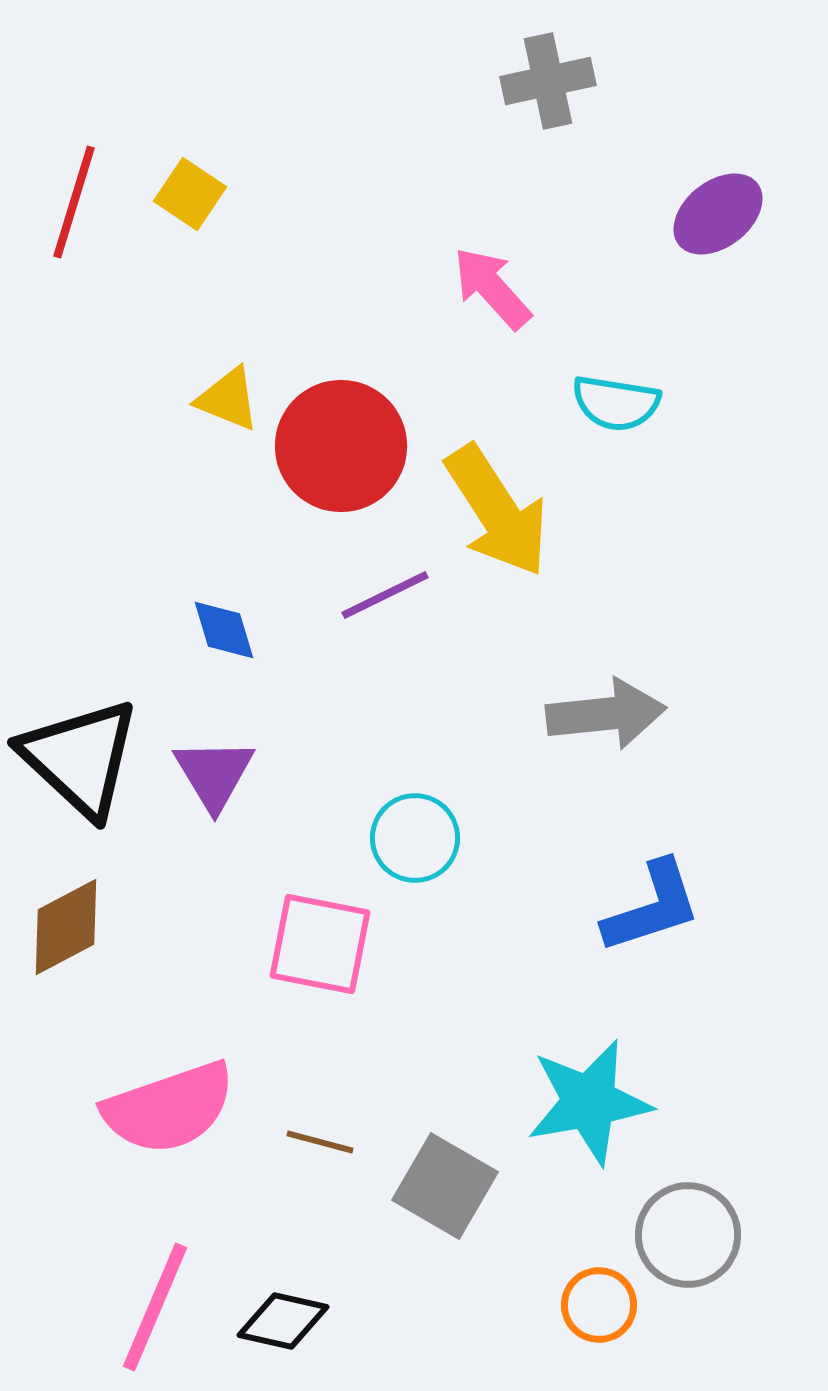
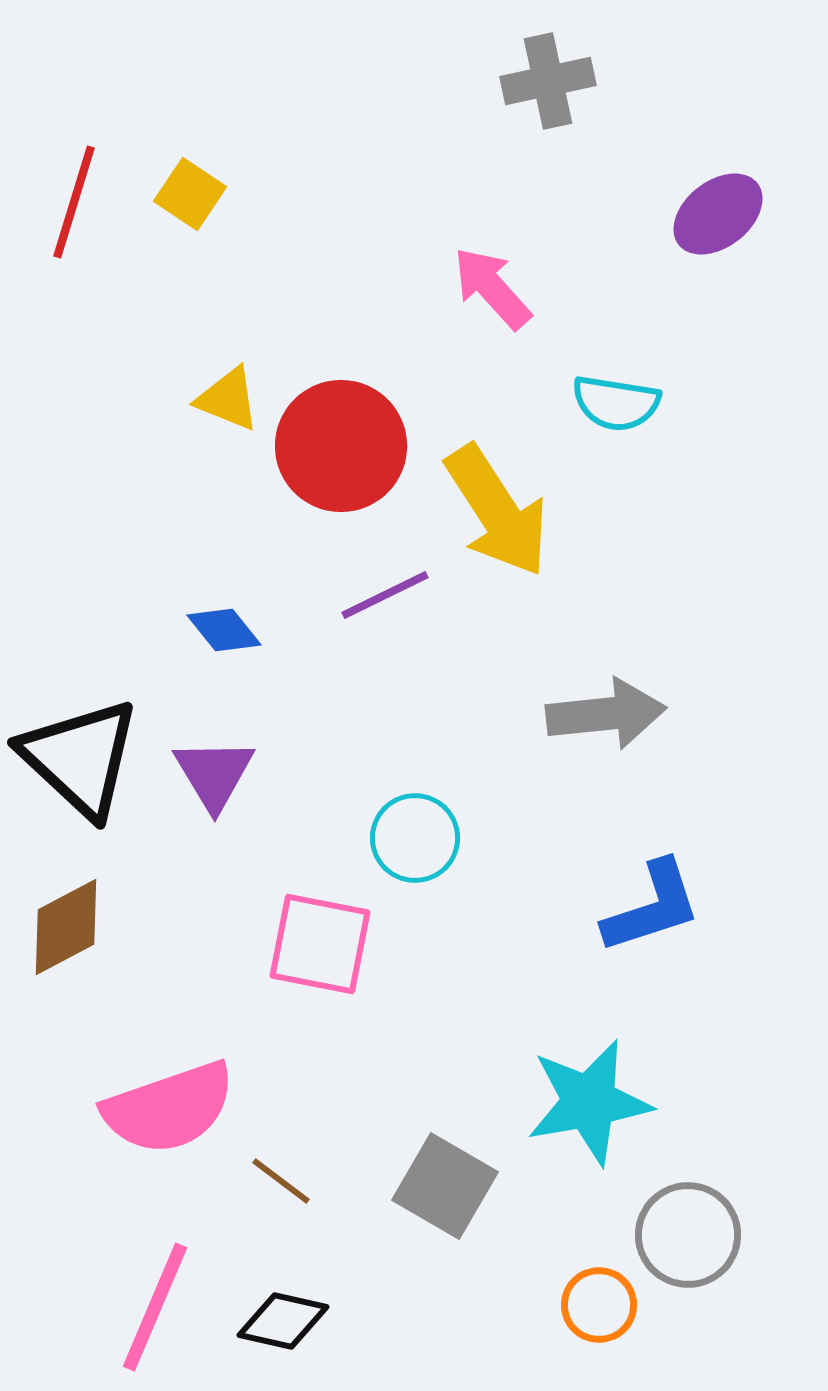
blue diamond: rotated 22 degrees counterclockwise
brown line: moved 39 px left, 39 px down; rotated 22 degrees clockwise
